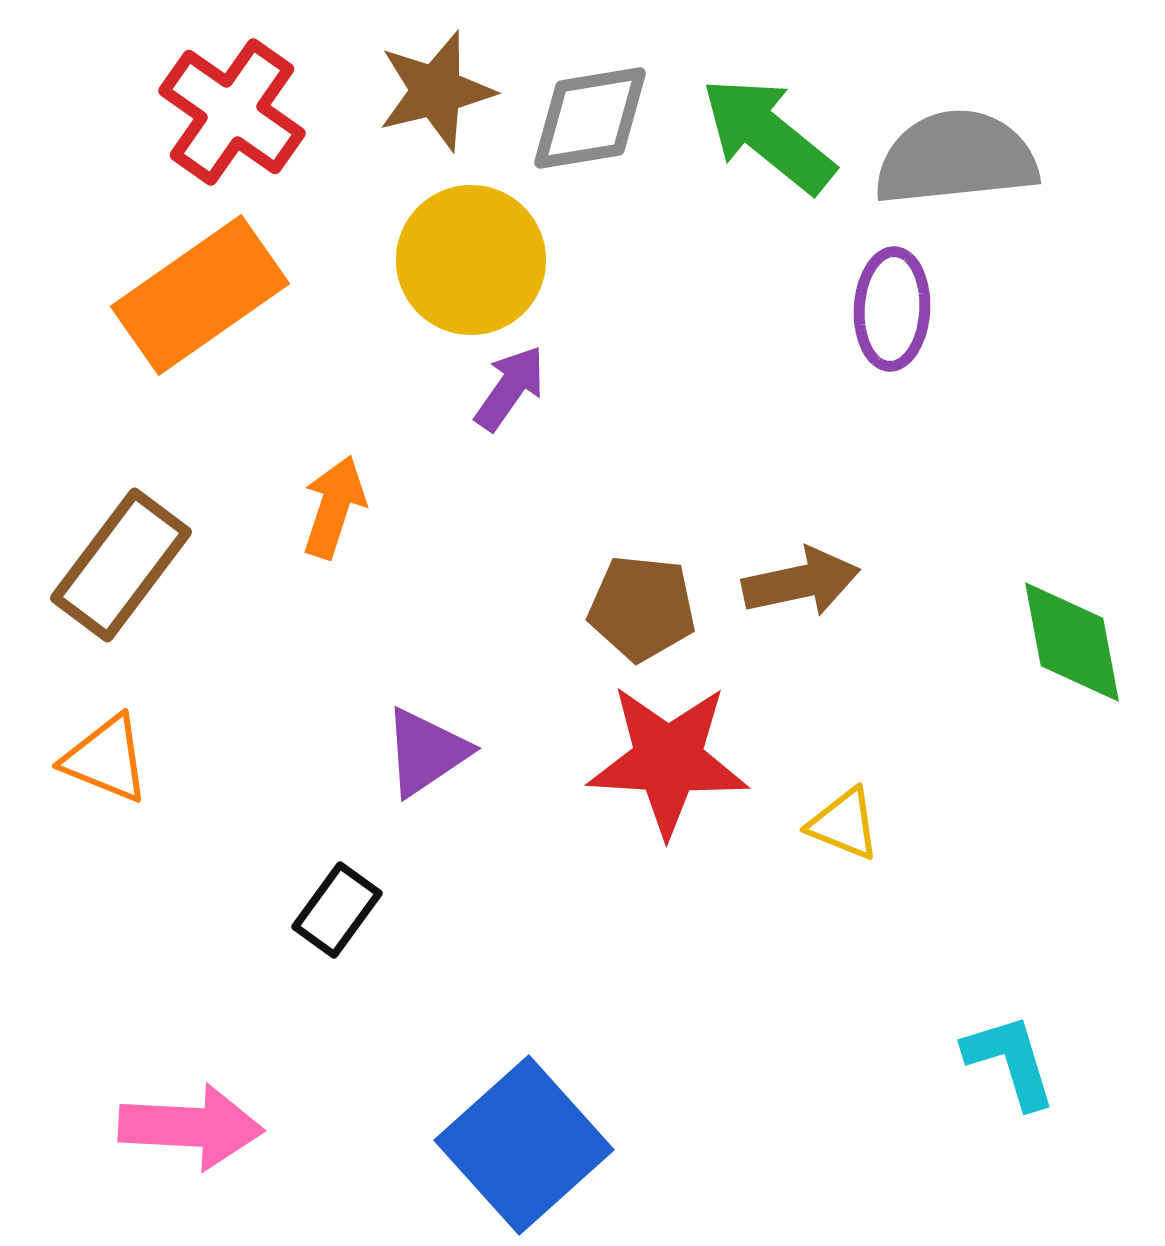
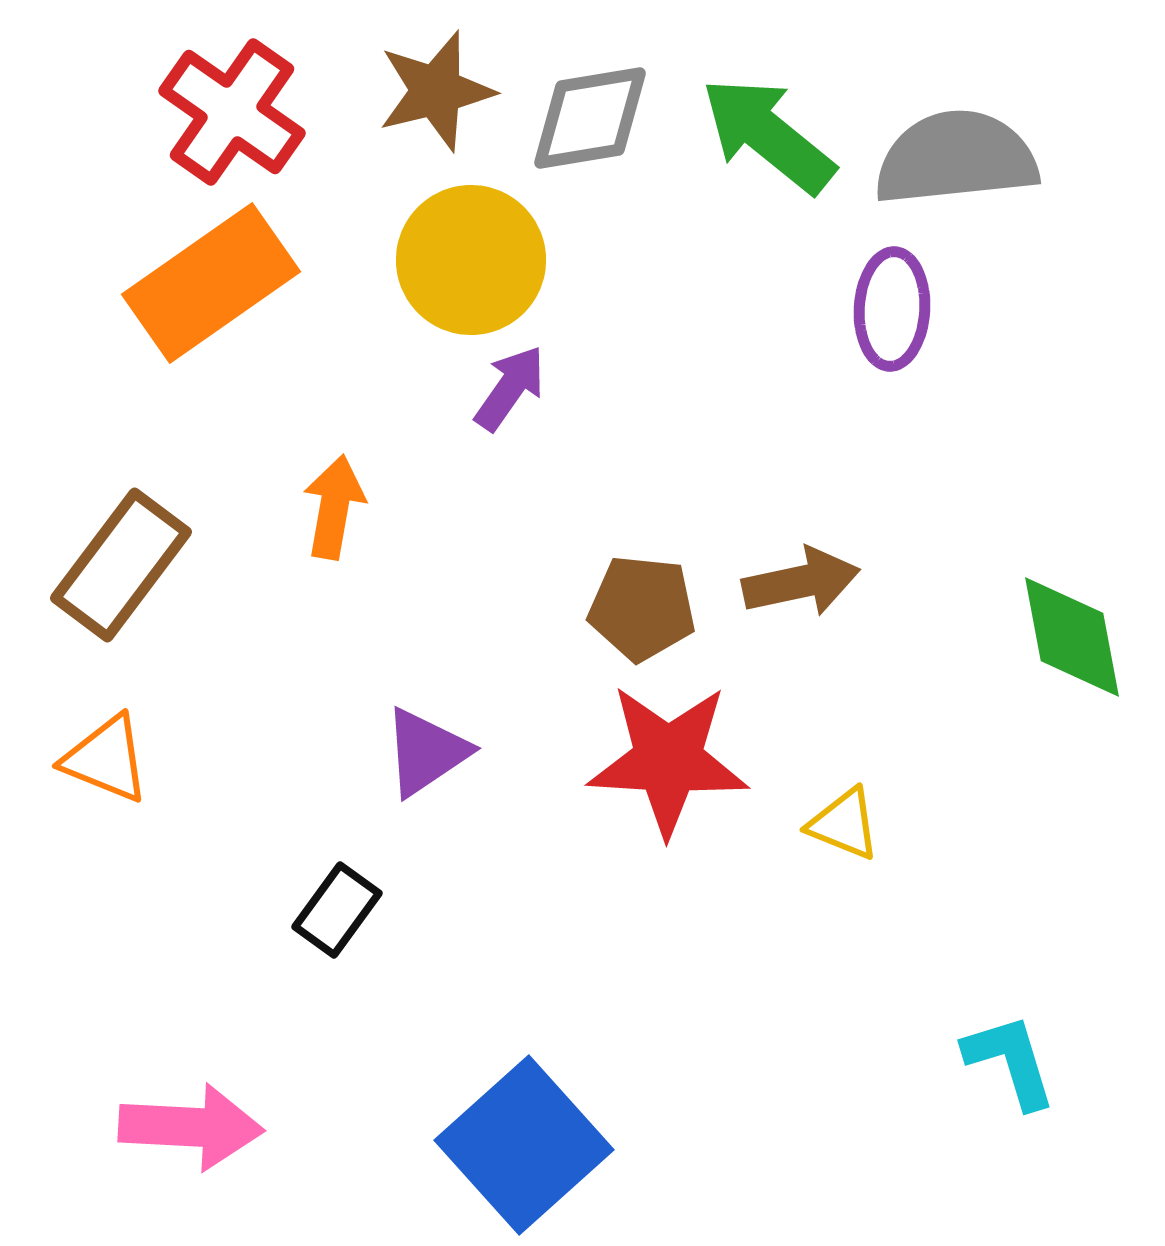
orange rectangle: moved 11 px right, 12 px up
orange arrow: rotated 8 degrees counterclockwise
green diamond: moved 5 px up
